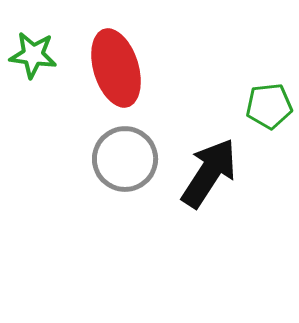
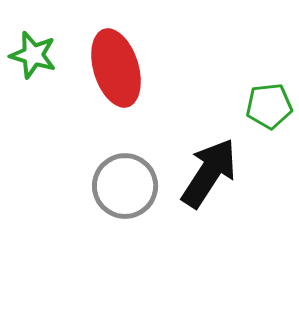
green star: rotated 9 degrees clockwise
gray circle: moved 27 px down
